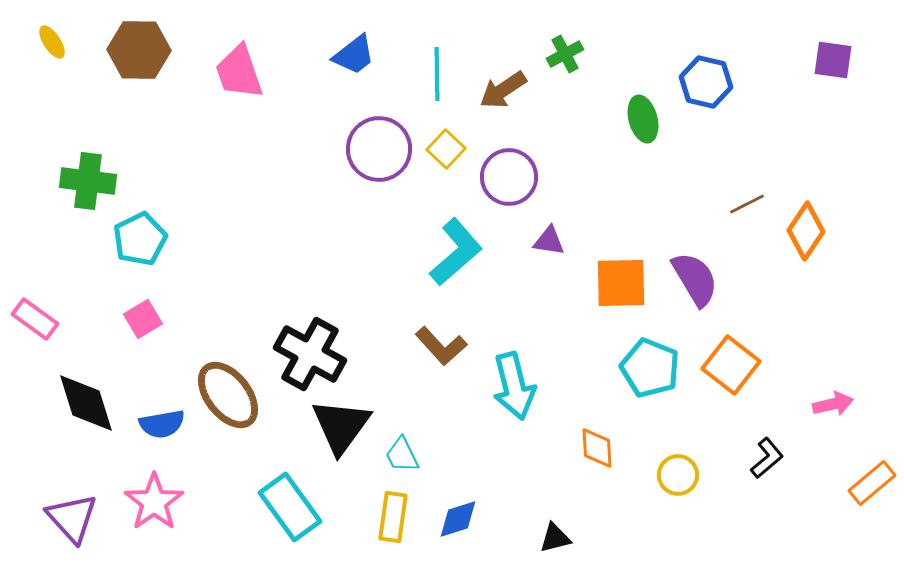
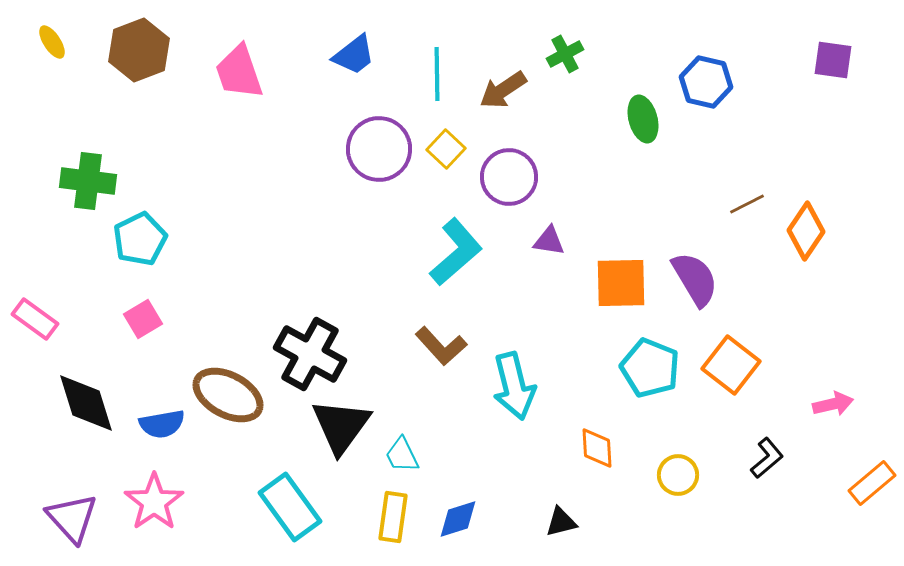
brown hexagon at (139, 50): rotated 22 degrees counterclockwise
brown ellipse at (228, 395): rotated 24 degrees counterclockwise
black triangle at (555, 538): moved 6 px right, 16 px up
